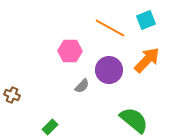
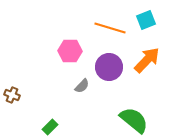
orange line: rotated 12 degrees counterclockwise
purple circle: moved 3 px up
